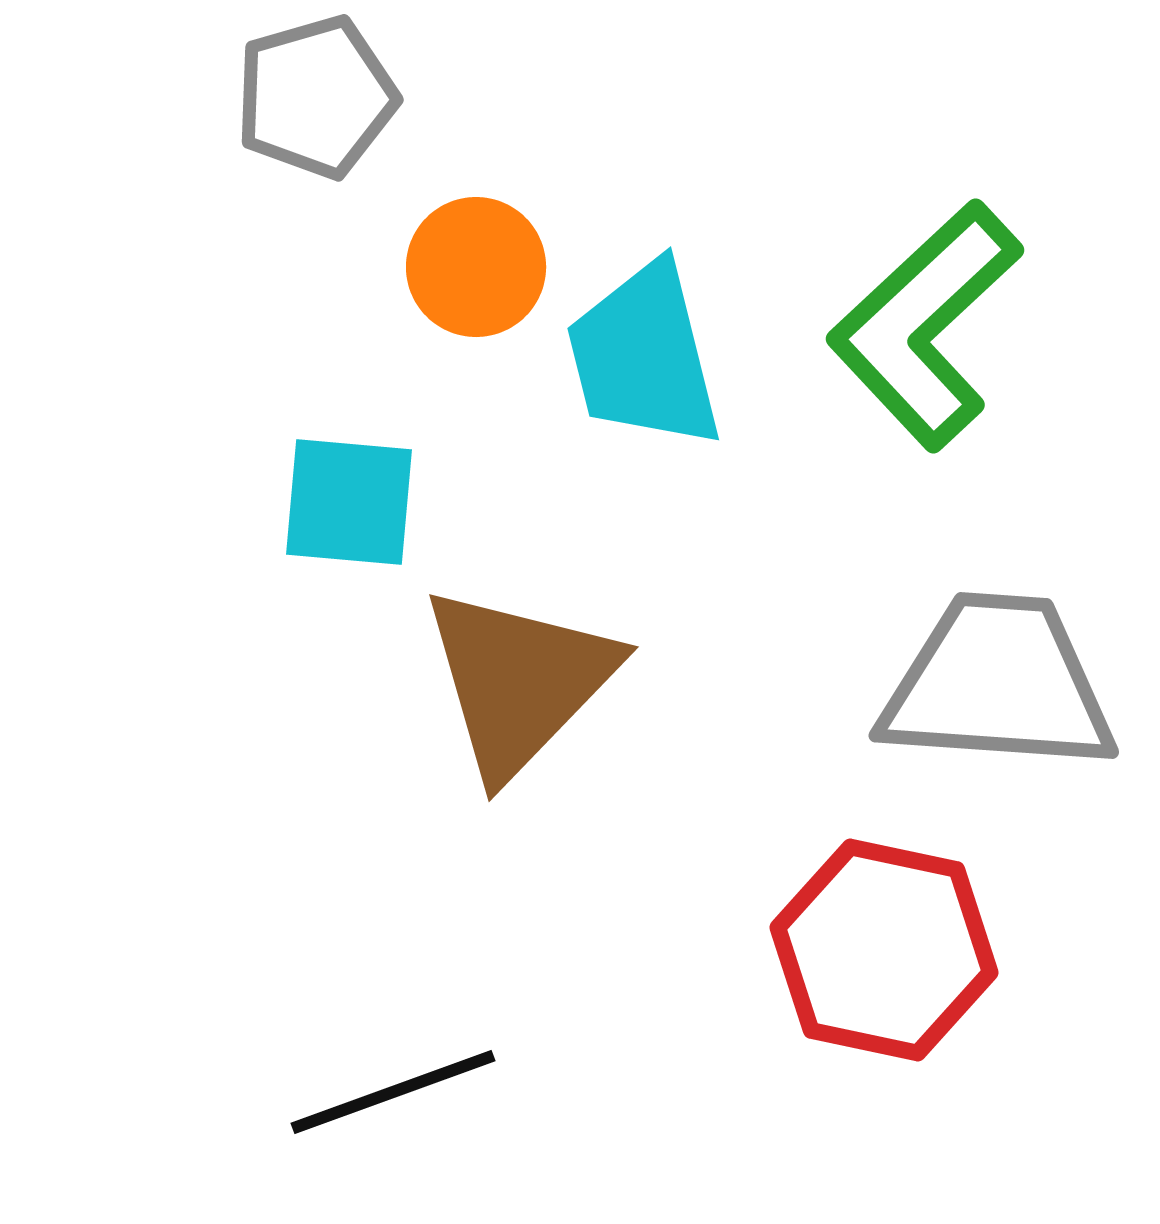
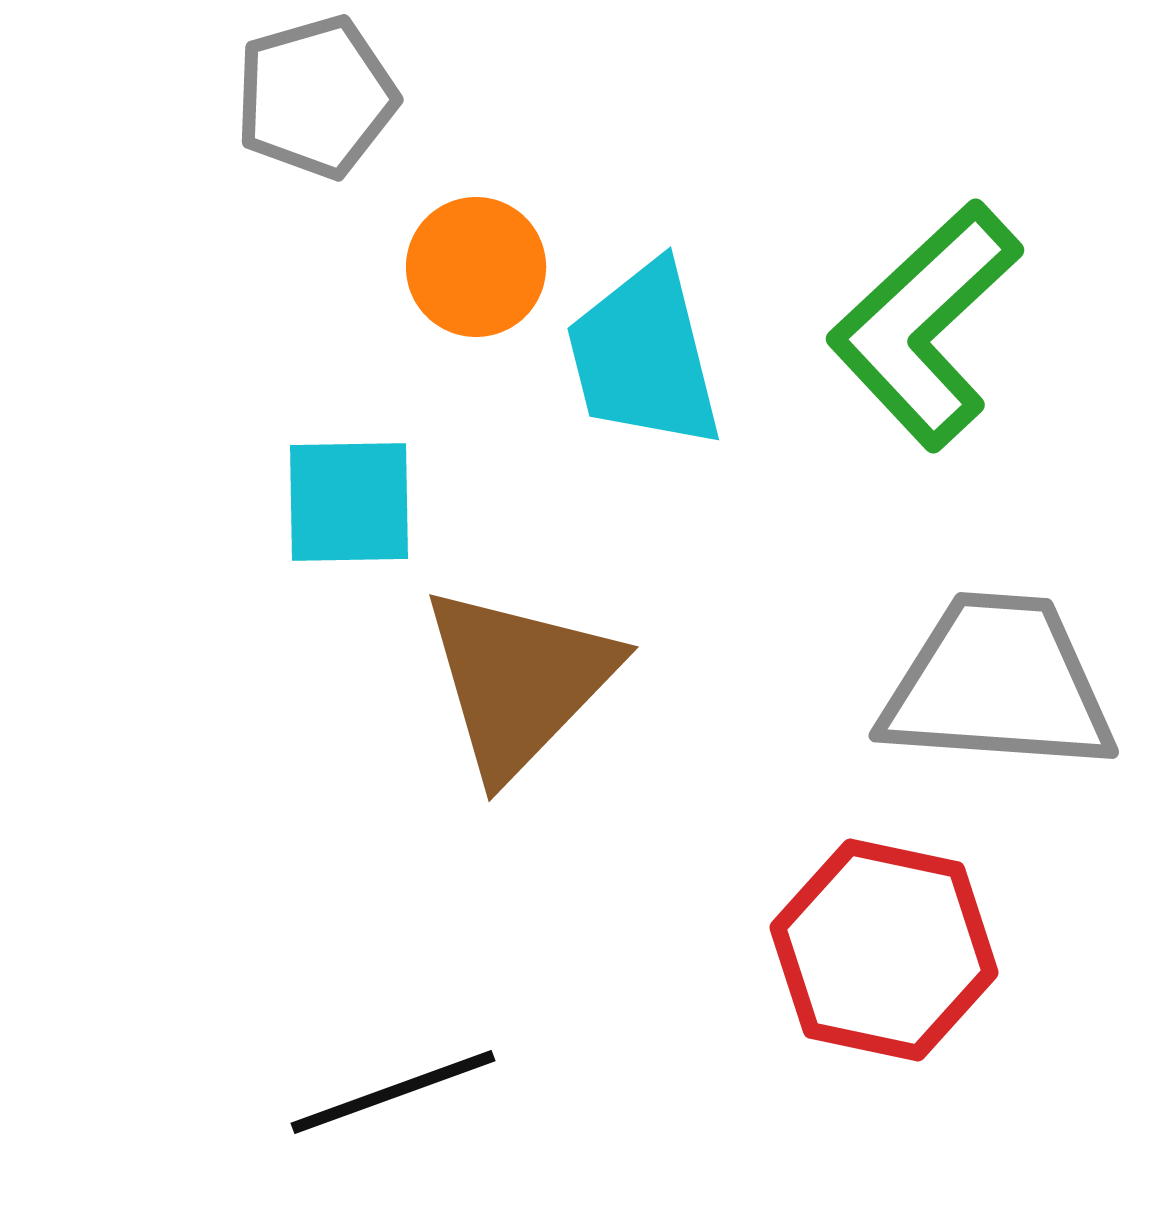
cyan square: rotated 6 degrees counterclockwise
